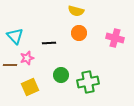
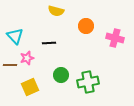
yellow semicircle: moved 20 px left
orange circle: moved 7 px right, 7 px up
